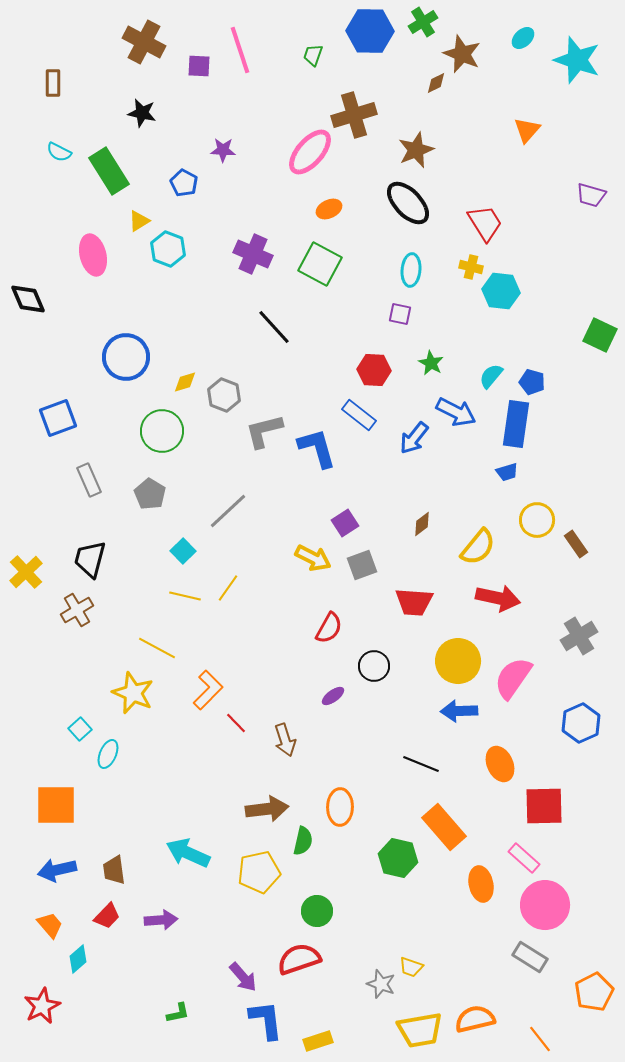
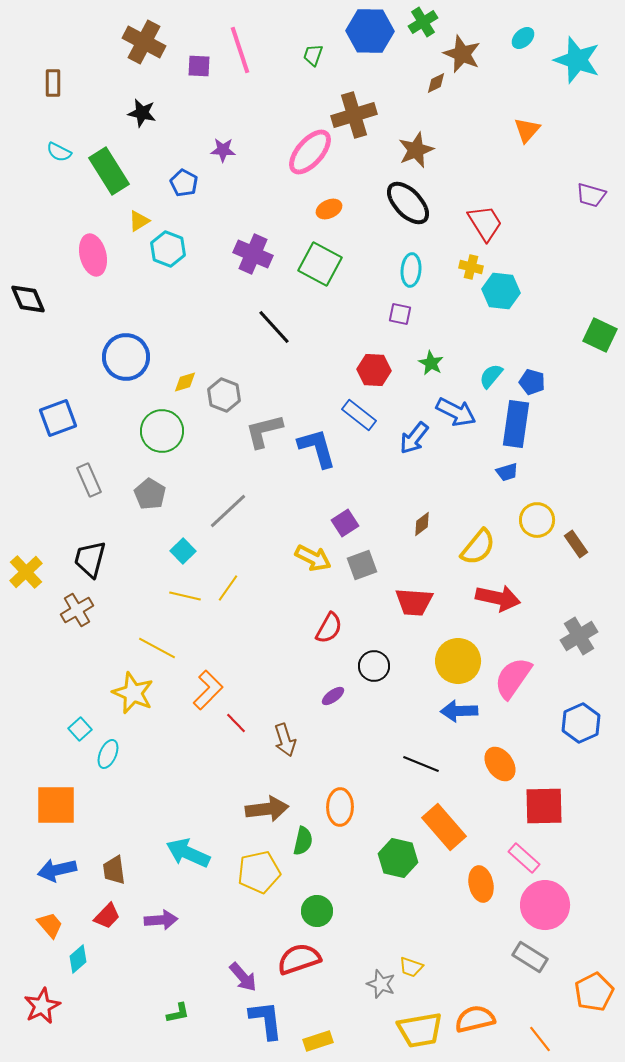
orange ellipse at (500, 764): rotated 12 degrees counterclockwise
